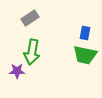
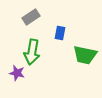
gray rectangle: moved 1 px right, 1 px up
blue rectangle: moved 25 px left
purple star: moved 2 px down; rotated 14 degrees clockwise
